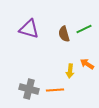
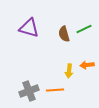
purple triangle: moved 1 px up
orange arrow: moved 1 px down; rotated 40 degrees counterclockwise
yellow arrow: moved 1 px left
gray cross: moved 2 px down; rotated 36 degrees counterclockwise
